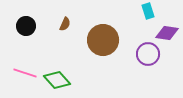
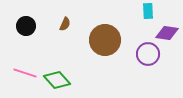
cyan rectangle: rotated 14 degrees clockwise
brown circle: moved 2 px right
